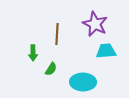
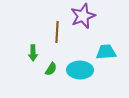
purple star: moved 12 px left, 8 px up; rotated 25 degrees clockwise
brown line: moved 2 px up
cyan trapezoid: moved 1 px down
cyan ellipse: moved 3 px left, 12 px up
